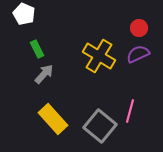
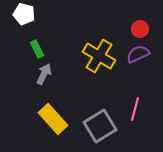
white pentagon: rotated 10 degrees counterclockwise
red circle: moved 1 px right, 1 px down
gray arrow: rotated 15 degrees counterclockwise
pink line: moved 5 px right, 2 px up
gray square: rotated 20 degrees clockwise
